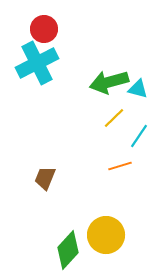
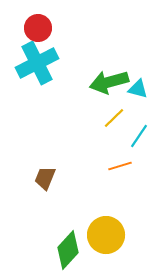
red circle: moved 6 px left, 1 px up
